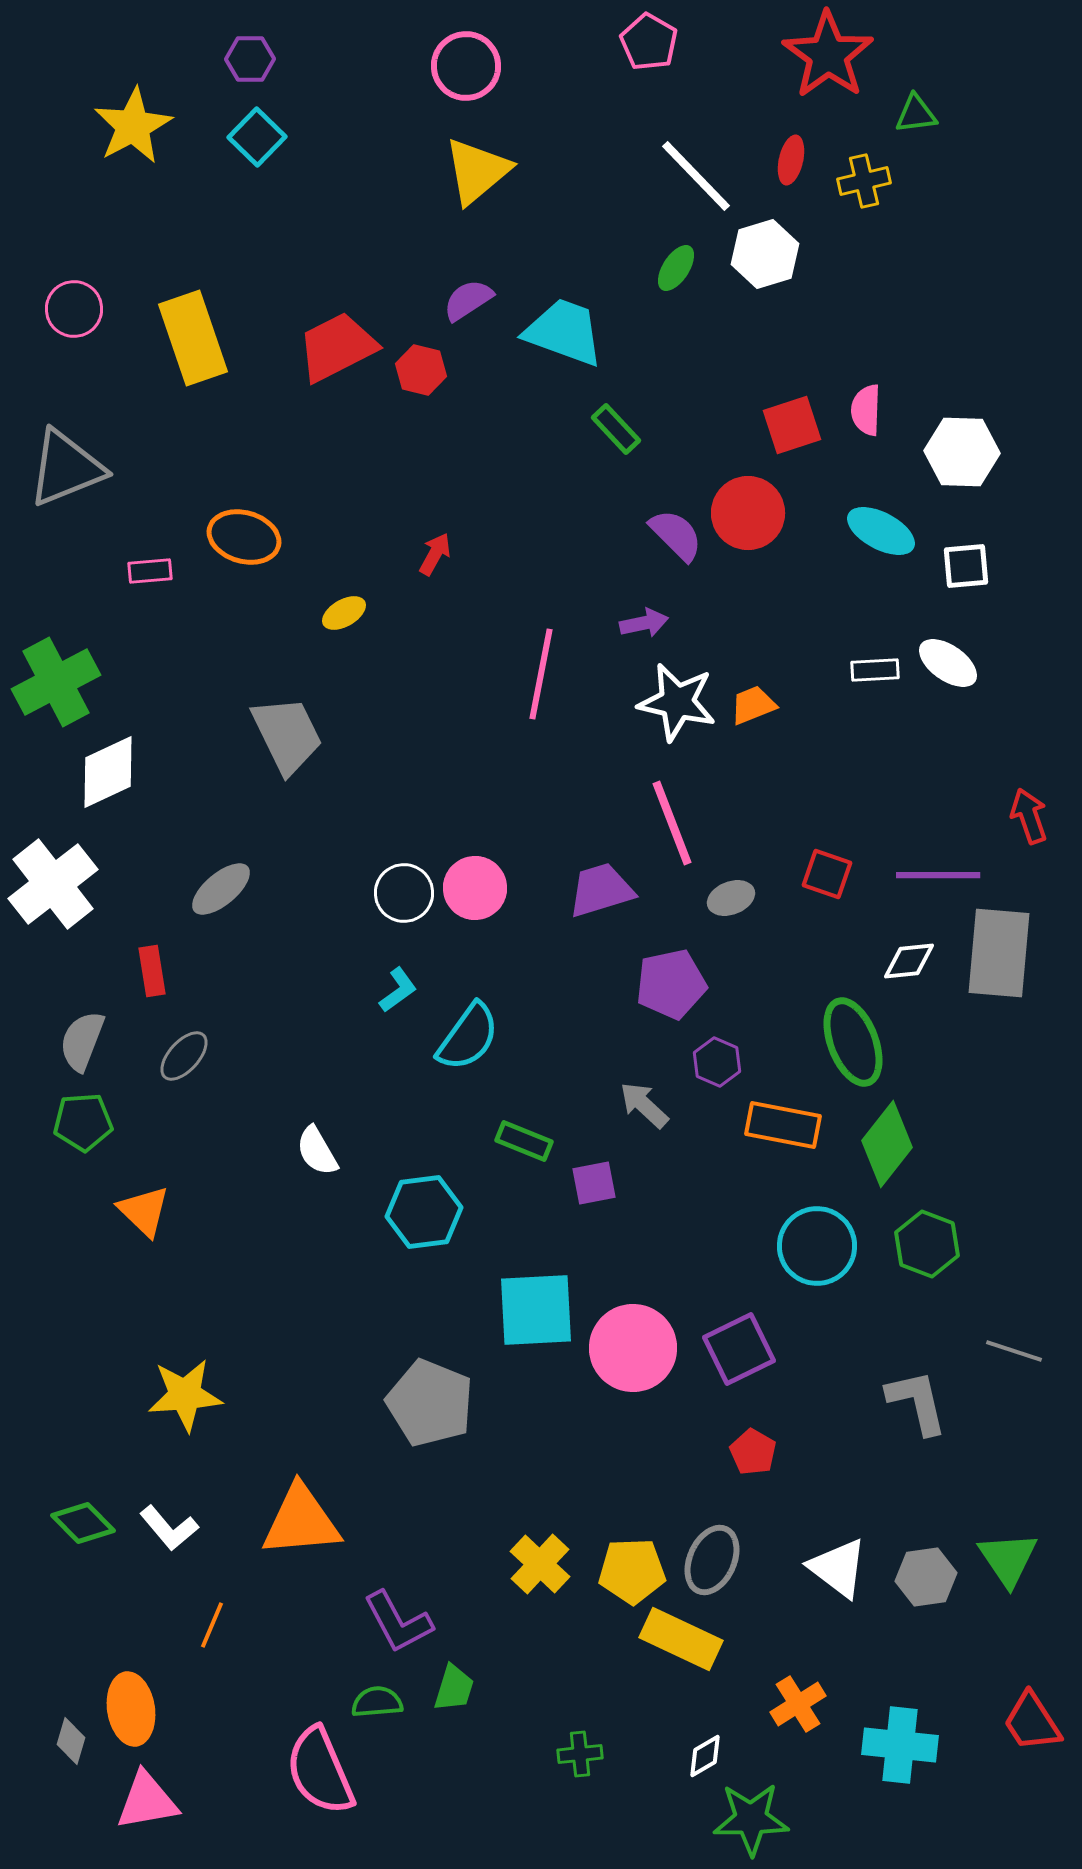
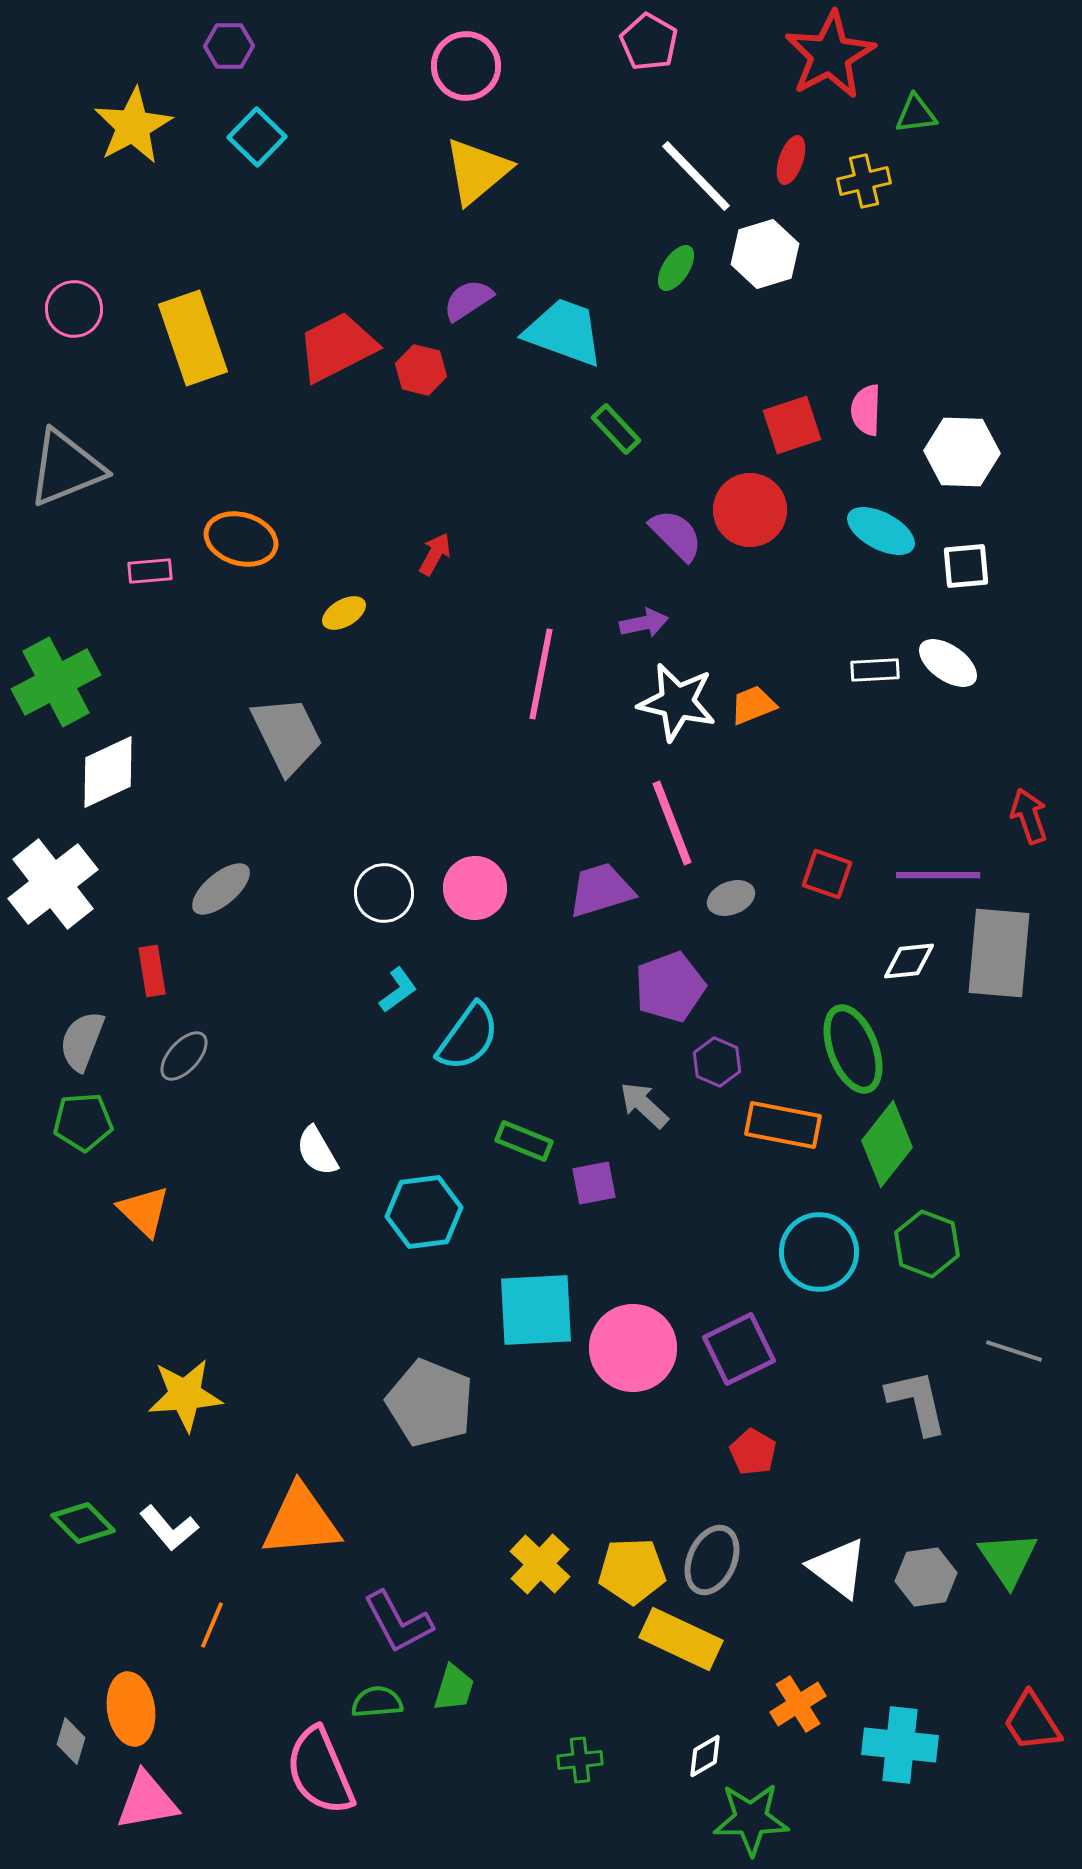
red star at (828, 55): moved 2 px right; rotated 8 degrees clockwise
purple hexagon at (250, 59): moved 21 px left, 13 px up
red ellipse at (791, 160): rotated 6 degrees clockwise
red circle at (748, 513): moved 2 px right, 3 px up
orange ellipse at (244, 537): moved 3 px left, 2 px down
white circle at (404, 893): moved 20 px left
purple pentagon at (671, 984): moved 1 px left, 3 px down; rotated 8 degrees counterclockwise
green ellipse at (853, 1042): moved 7 px down
cyan circle at (817, 1246): moved 2 px right, 6 px down
green cross at (580, 1754): moved 6 px down
